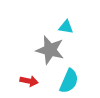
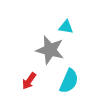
red arrow: rotated 114 degrees clockwise
